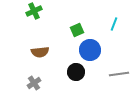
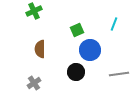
brown semicircle: moved 3 px up; rotated 96 degrees clockwise
